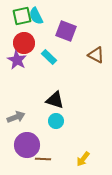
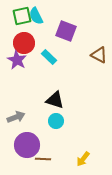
brown triangle: moved 3 px right
